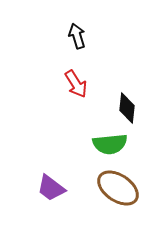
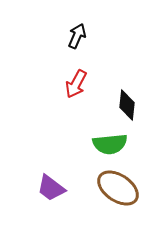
black arrow: rotated 40 degrees clockwise
red arrow: rotated 60 degrees clockwise
black diamond: moved 3 px up
